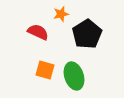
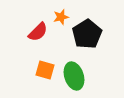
orange star: moved 3 px down
red semicircle: rotated 110 degrees clockwise
